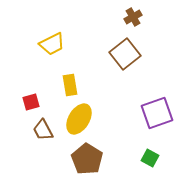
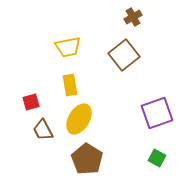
yellow trapezoid: moved 16 px right, 3 px down; rotated 16 degrees clockwise
brown square: moved 1 px left, 1 px down
green square: moved 7 px right
